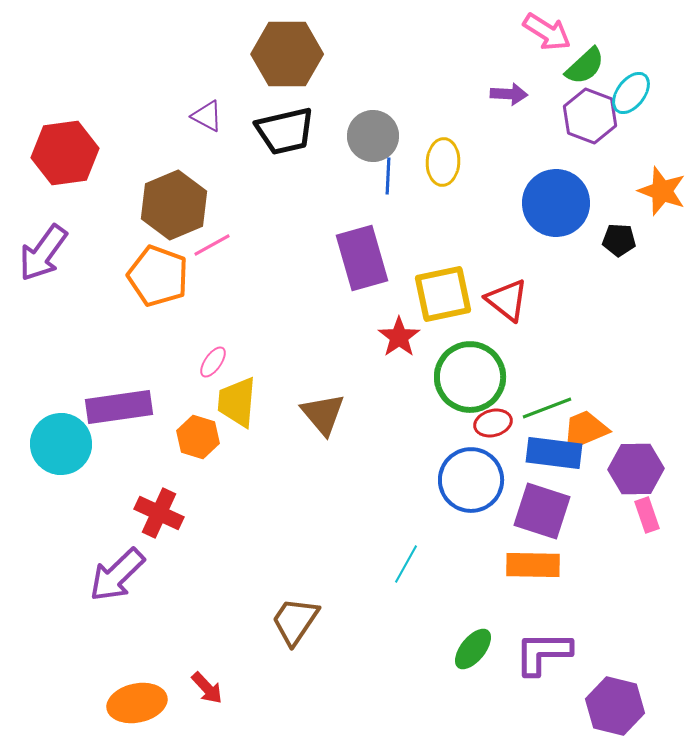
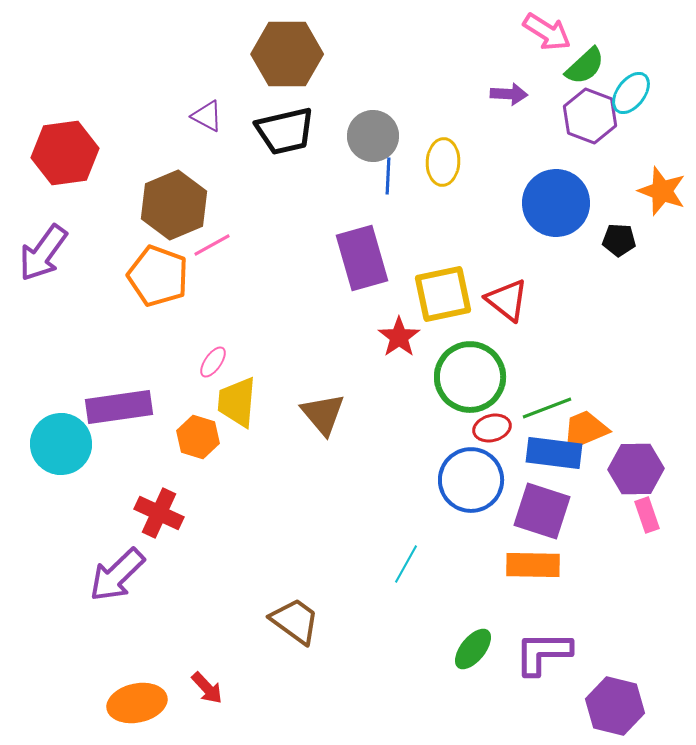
red ellipse at (493, 423): moved 1 px left, 5 px down
brown trapezoid at (295, 621): rotated 92 degrees clockwise
